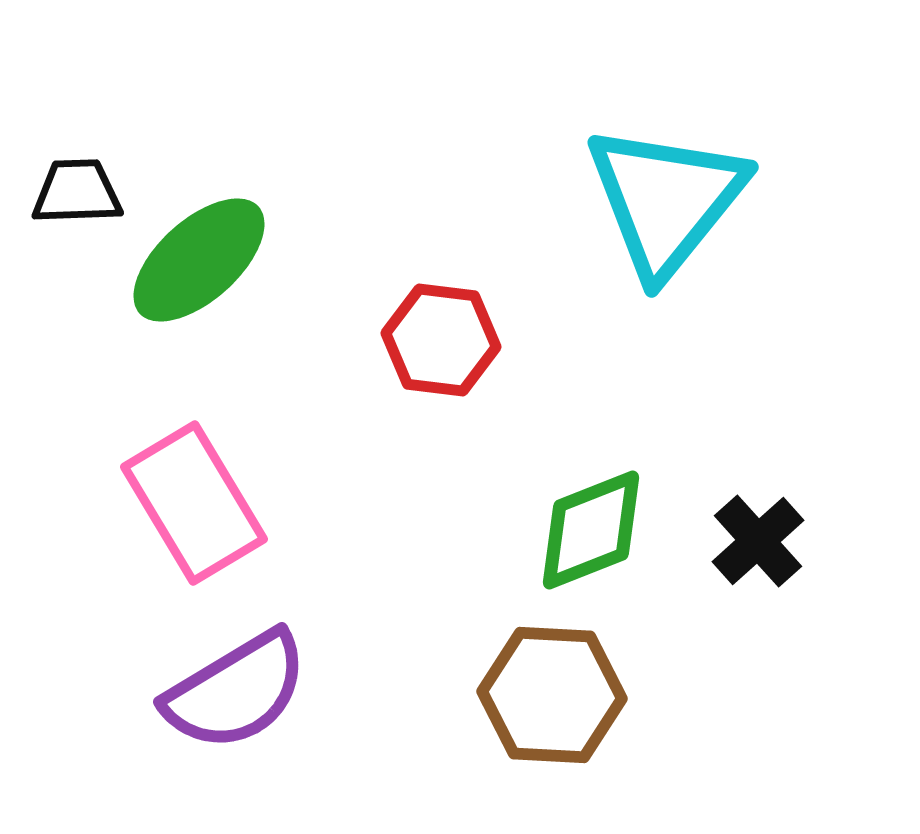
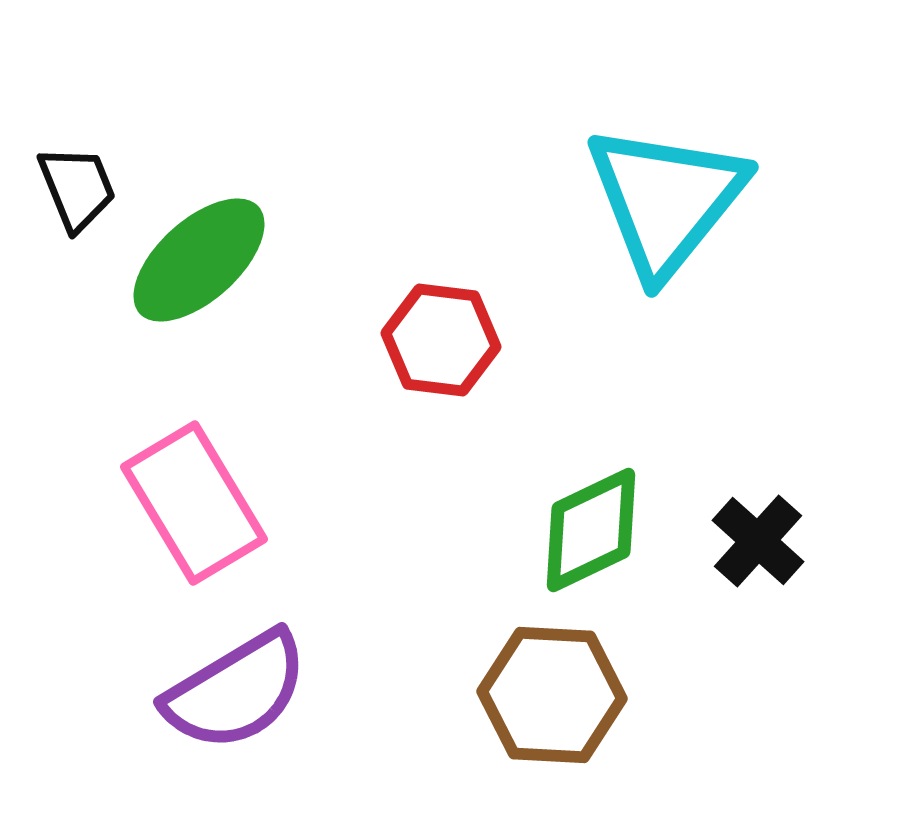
black trapezoid: moved 4 px up; rotated 70 degrees clockwise
green diamond: rotated 4 degrees counterclockwise
black cross: rotated 6 degrees counterclockwise
